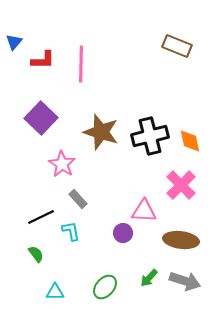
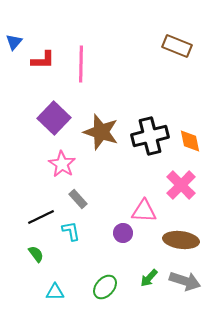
purple square: moved 13 px right
